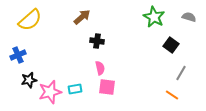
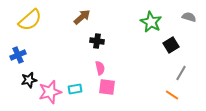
green star: moved 3 px left, 5 px down
black square: rotated 21 degrees clockwise
